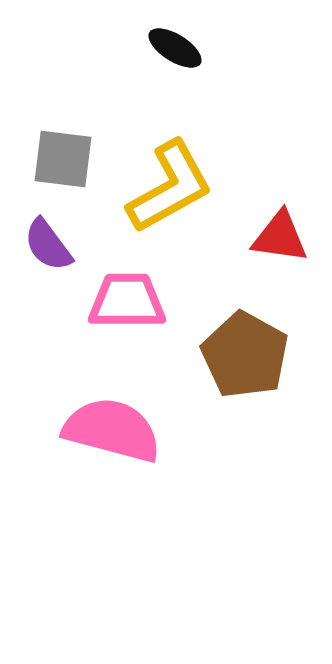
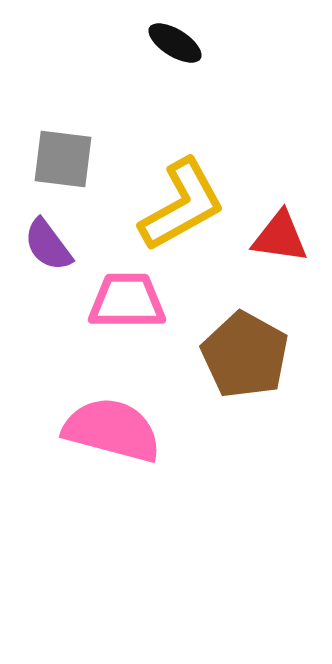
black ellipse: moved 5 px up
yellow L-shape: moved 12 px right, 18 px down
